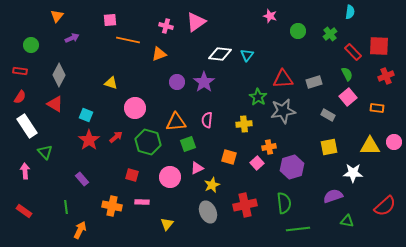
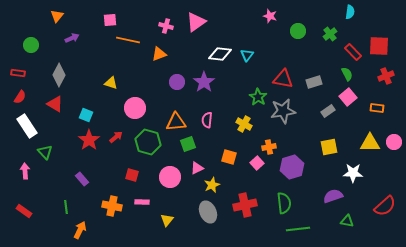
red rectangle at (20, 71): moved 2 px left, 2 px down
red triangle at (283, 79): rotated 15 degrees clockwise
gray rectangle at (328, 115): moved 4 px up; rotated 64 degrees counterclockwise
yellow cross at (244, 124): rotated 35 degrees clockwise
yellow triangle at (370, 146): moved 3 px up
yellow triangle at (167, 224): moved 4 px up
